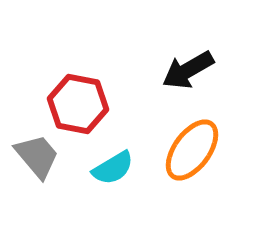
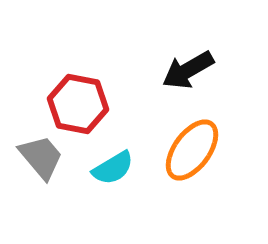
gray trapezoid: moved 4 px right, 1 px down
